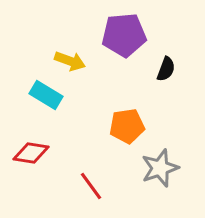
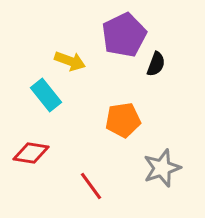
purple pentagon: rotated 21 degrees counterclockwise
black semicircle: moved 10 px left, 5 px up
cyan rectangle: rotated 20 degrees clockwise
orange pentagon: moved 4 px left, 6 px up
gray star: moved 2 px right
